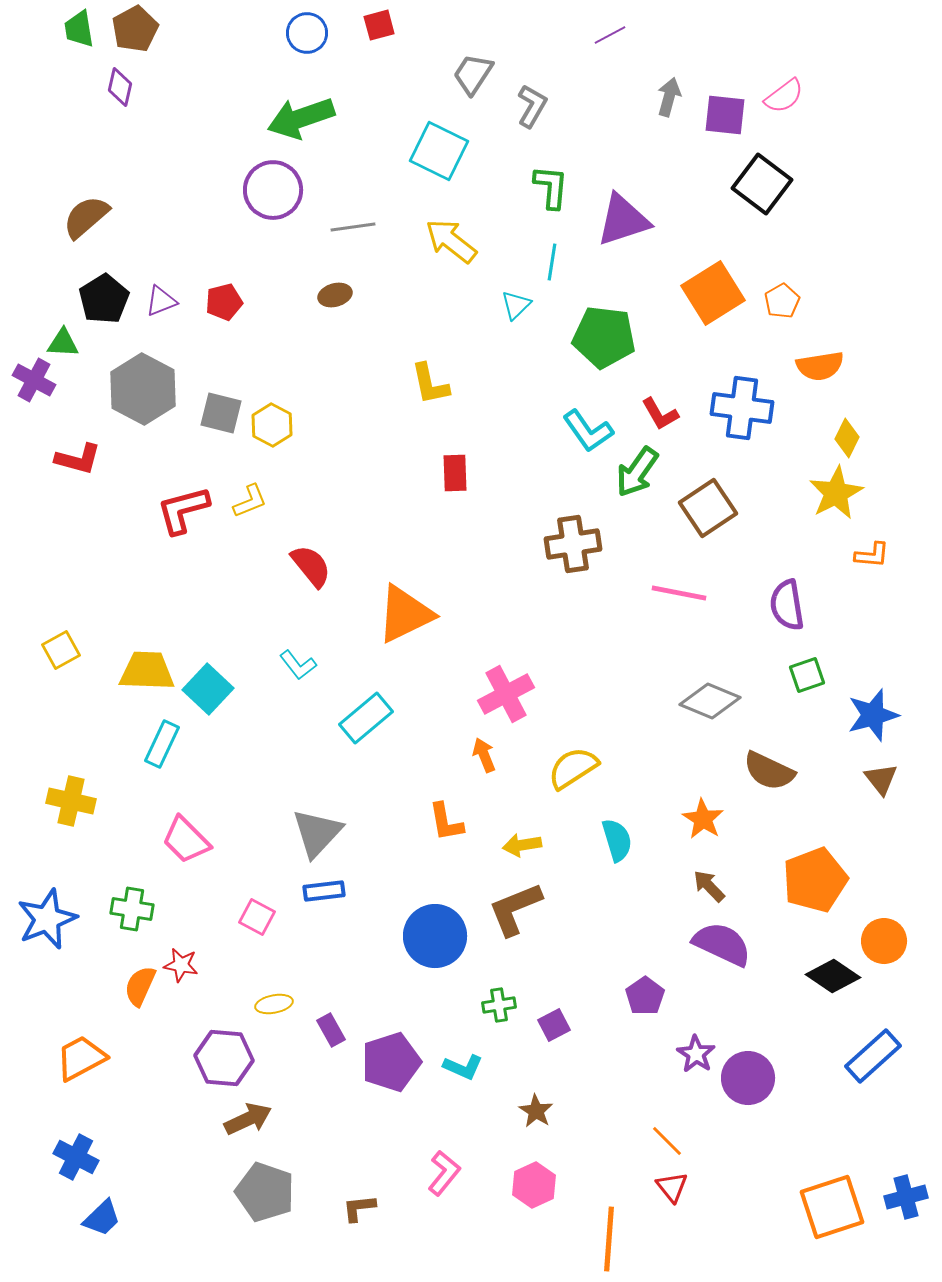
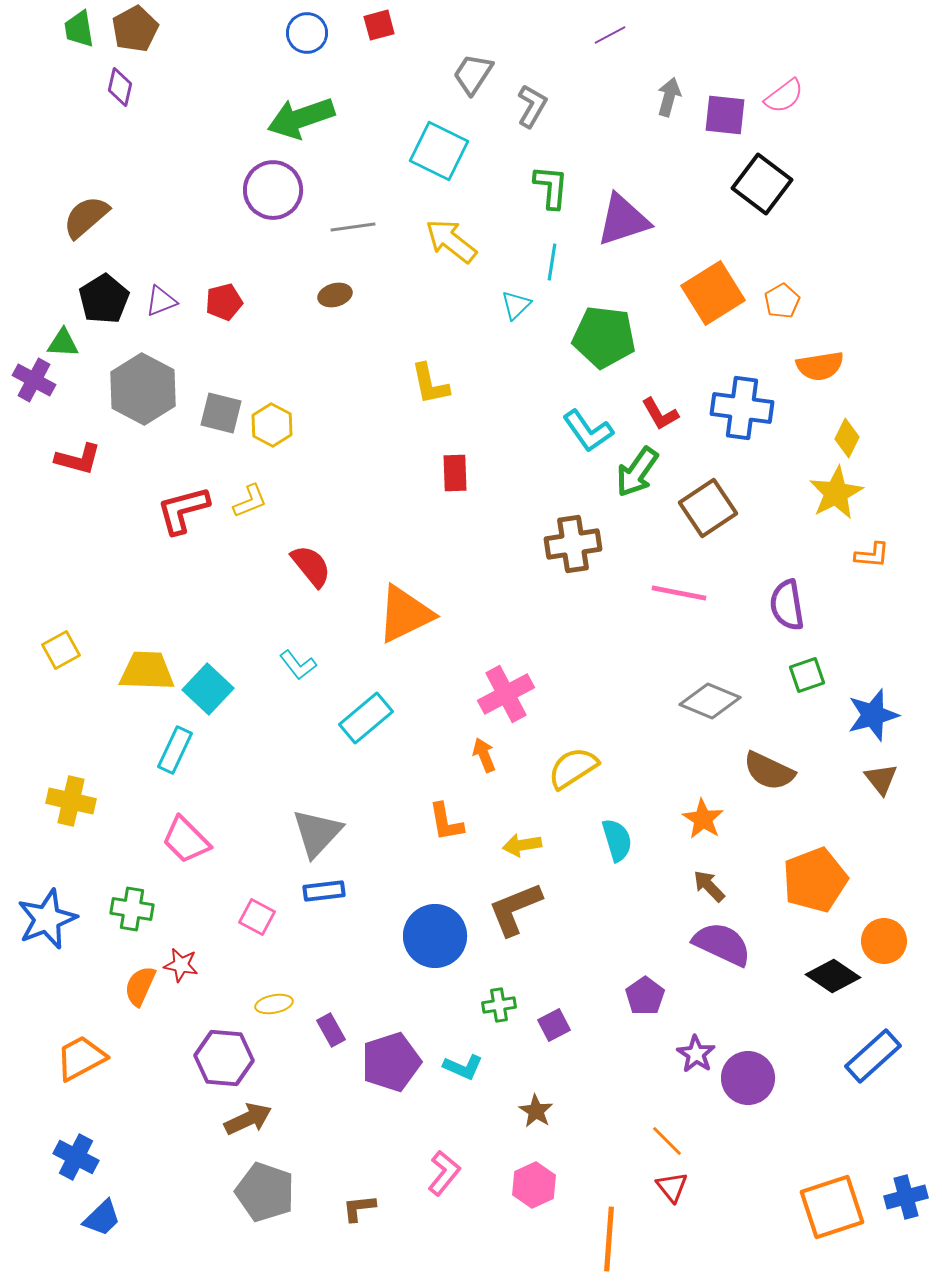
cyan rectangle at (162, 744): moved 13 px right, 6 px down
